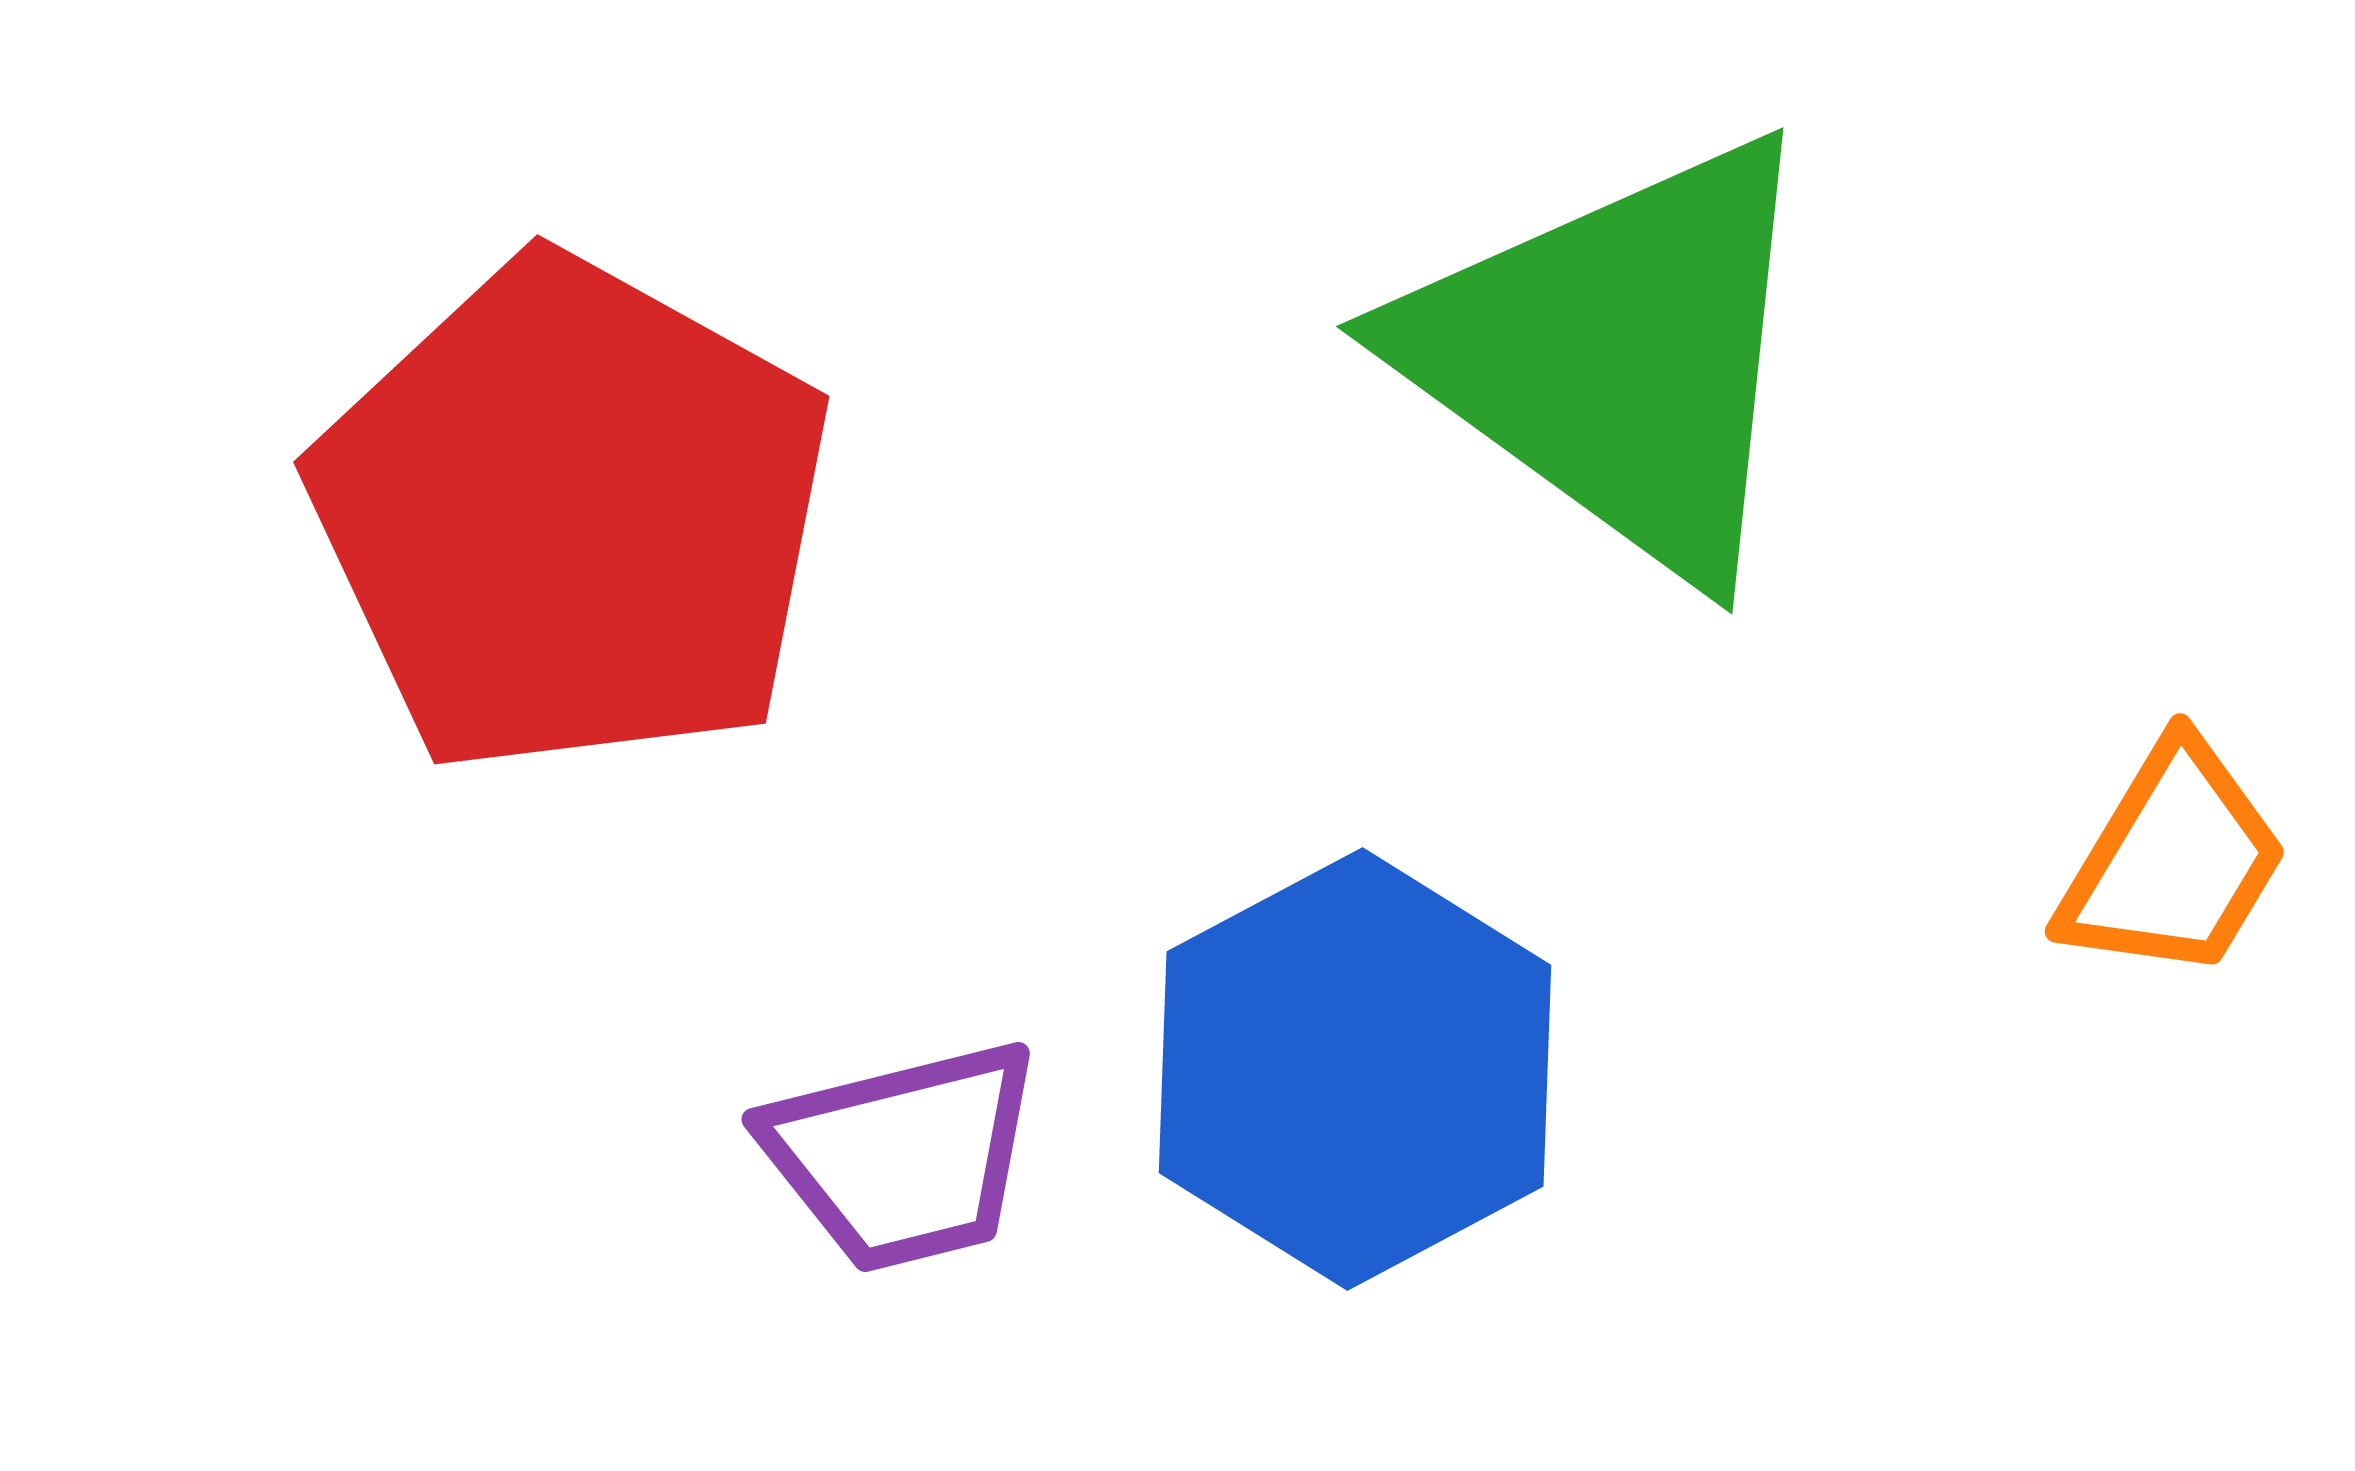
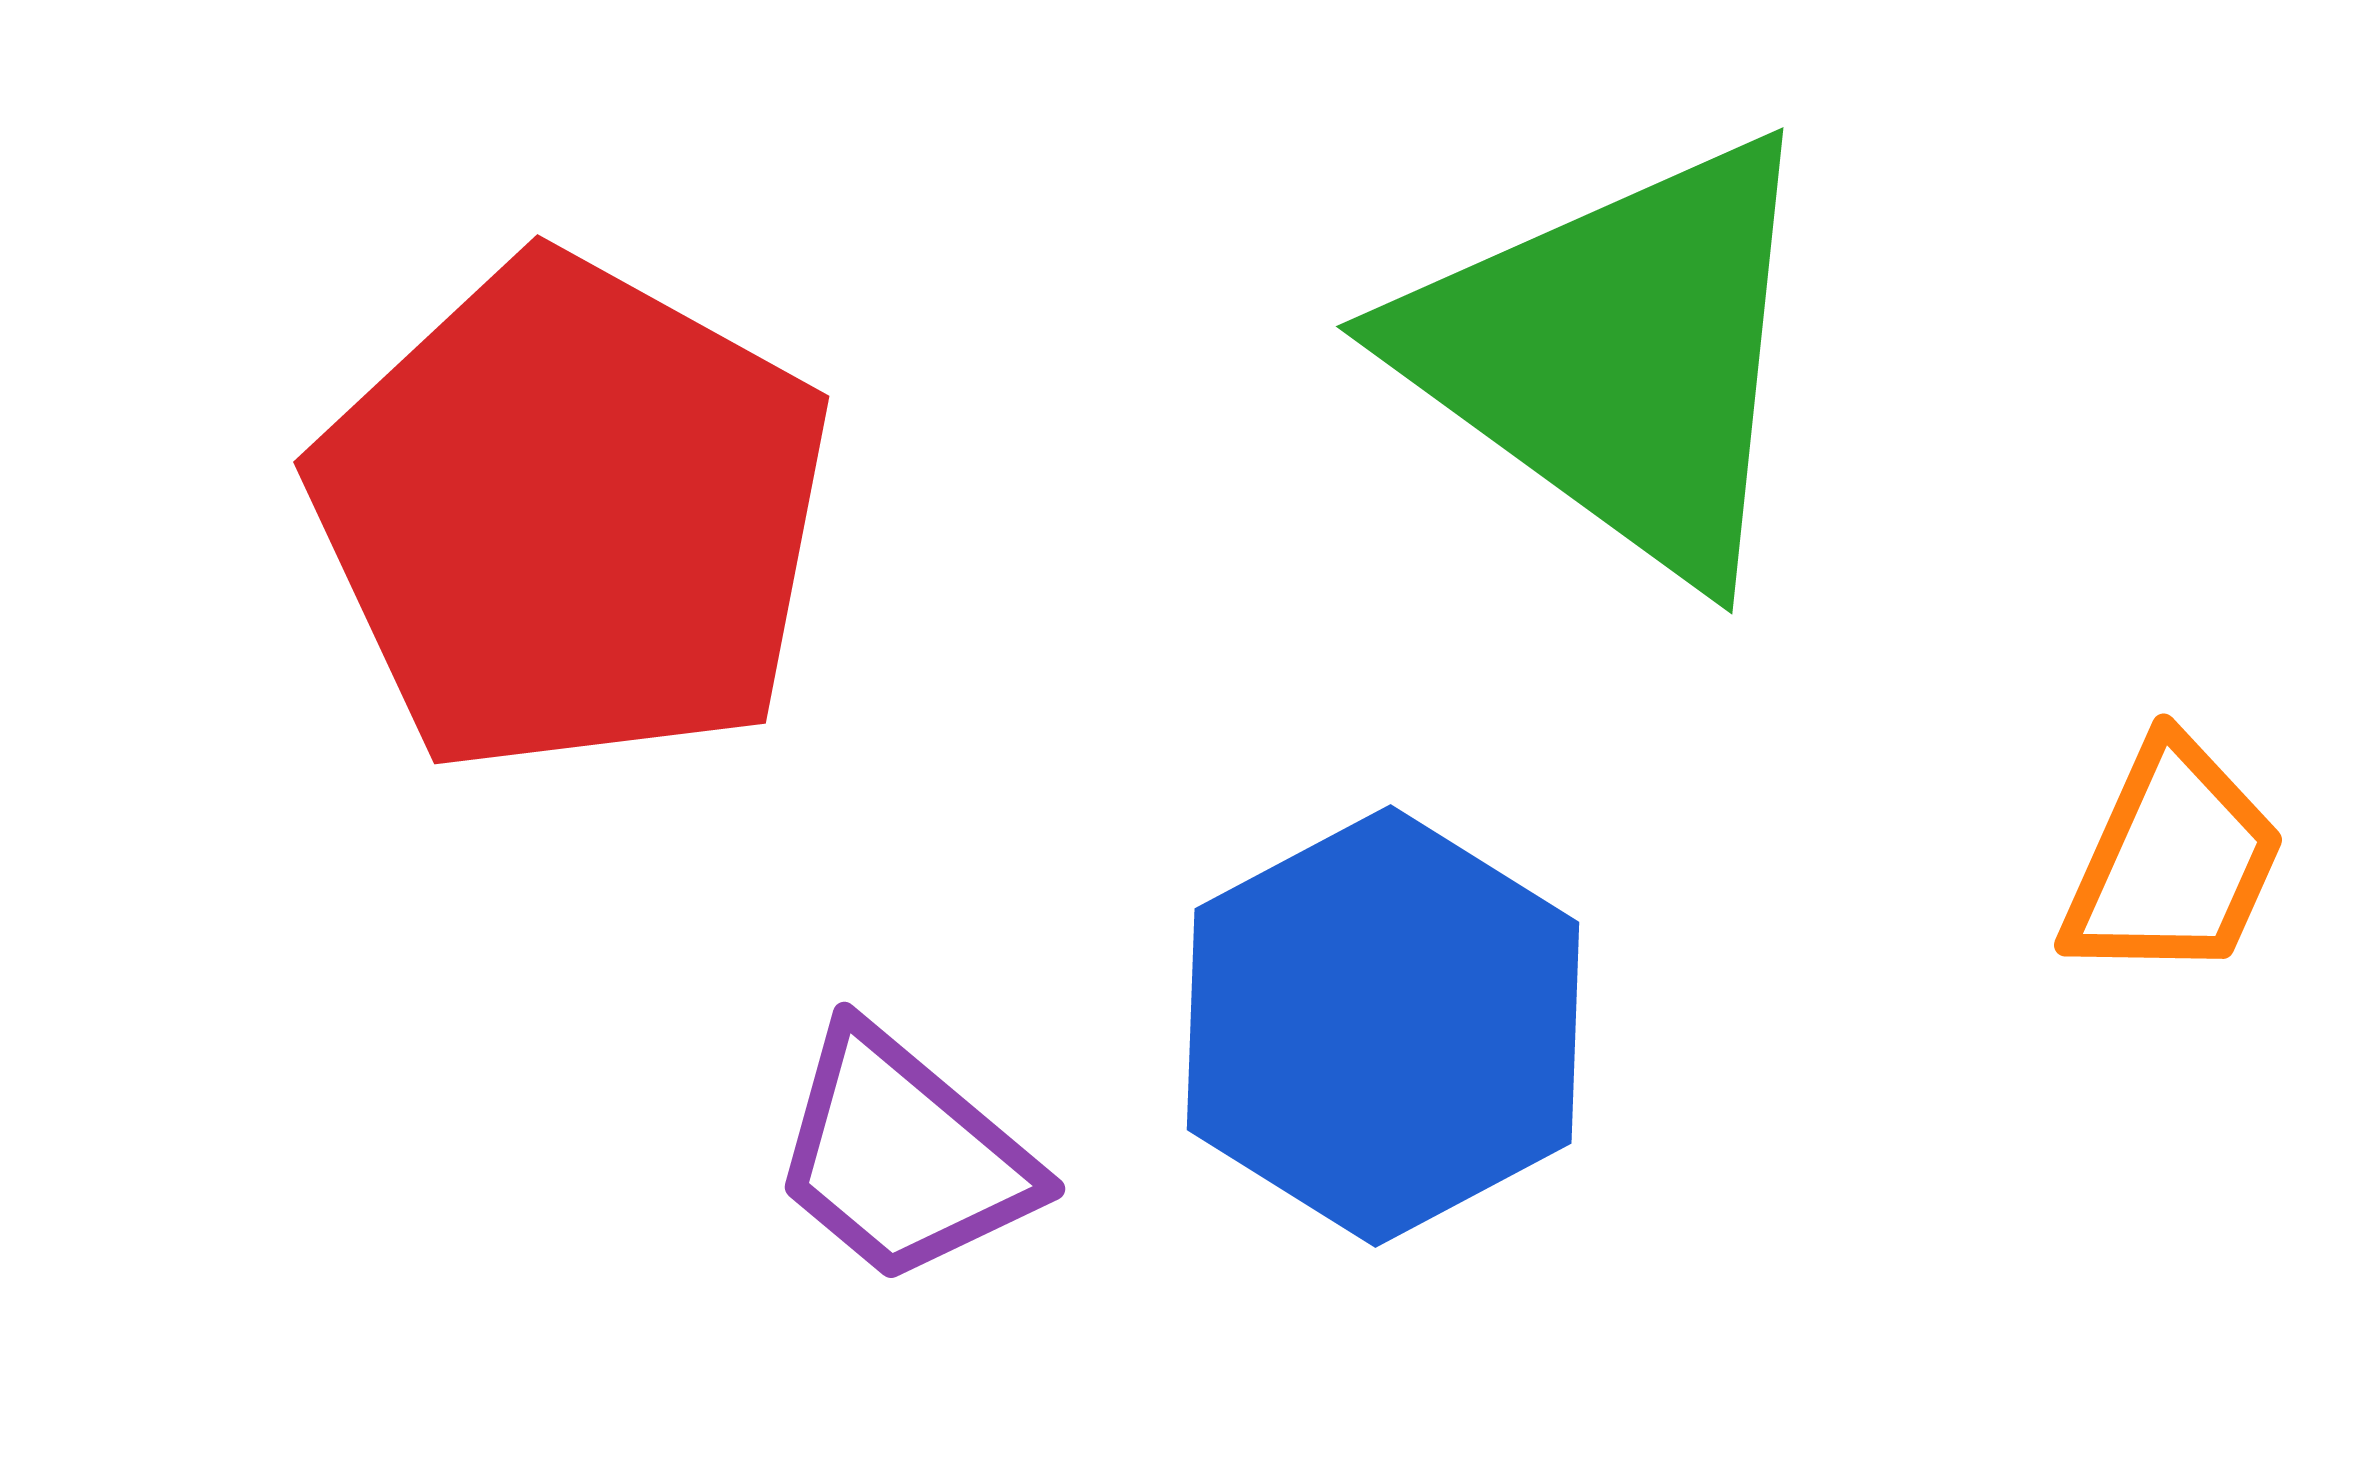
orange trapezoid: rotated 7 degrees counterclockwise
blue hexagon: moved 28 px right, 43 px up
purple trapezoid: rotated 54 degrees clockwise
